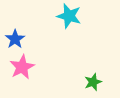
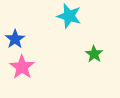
pink star: rotated 10 degrees counterclockwise
green star: moved 1 px right, 28 px up; rotated 18 degrees counterclockwise
